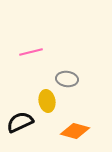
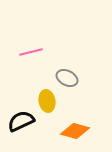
gray ellipse: moved 1 px up; rotated 20 degrees clockwise
black semicircle: moved 1 px right, 1 px up
